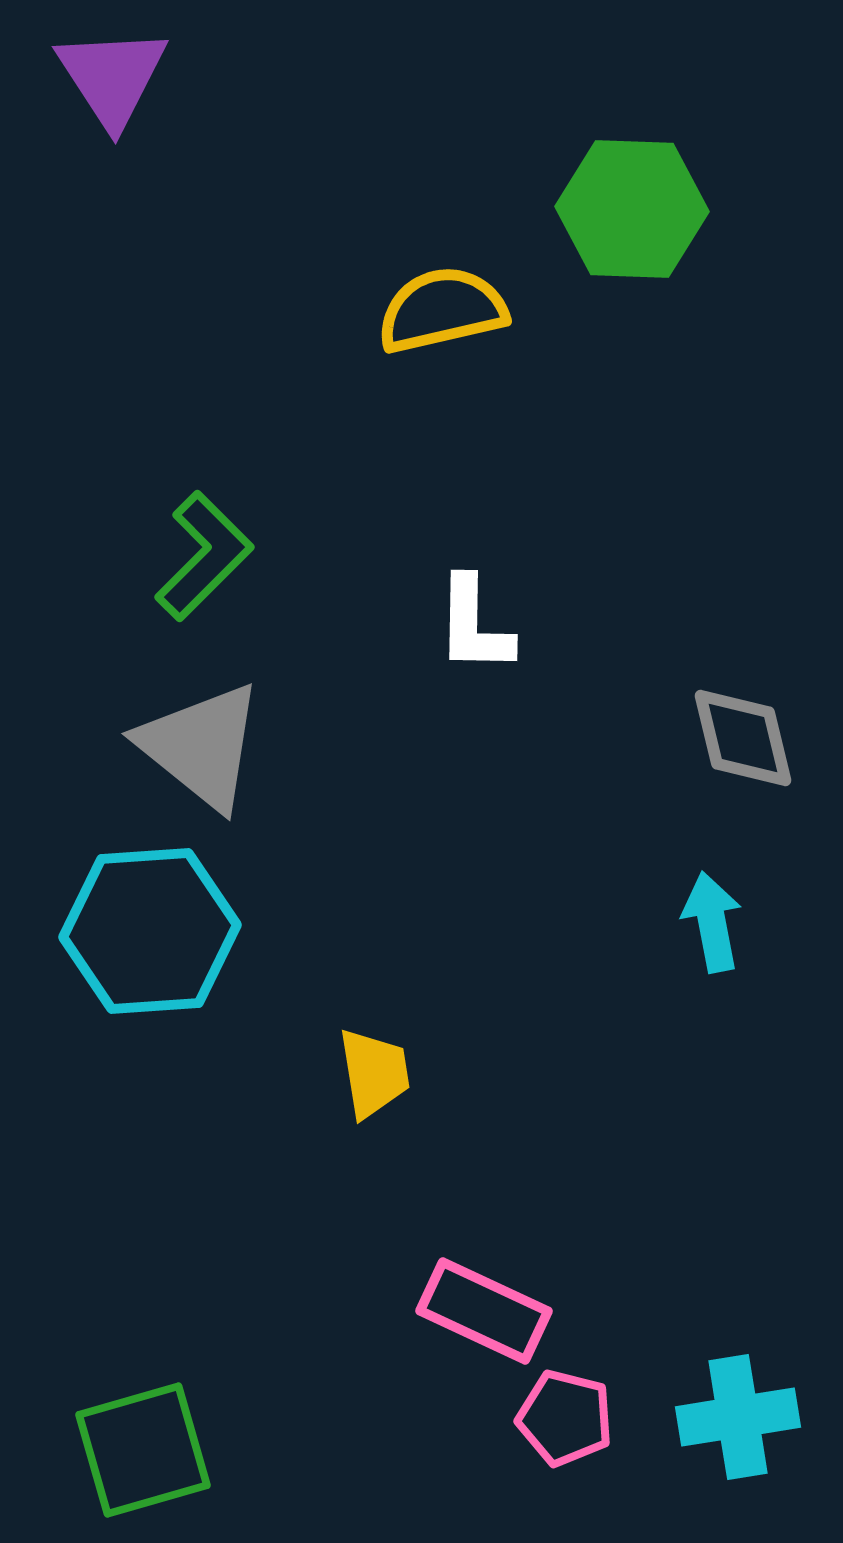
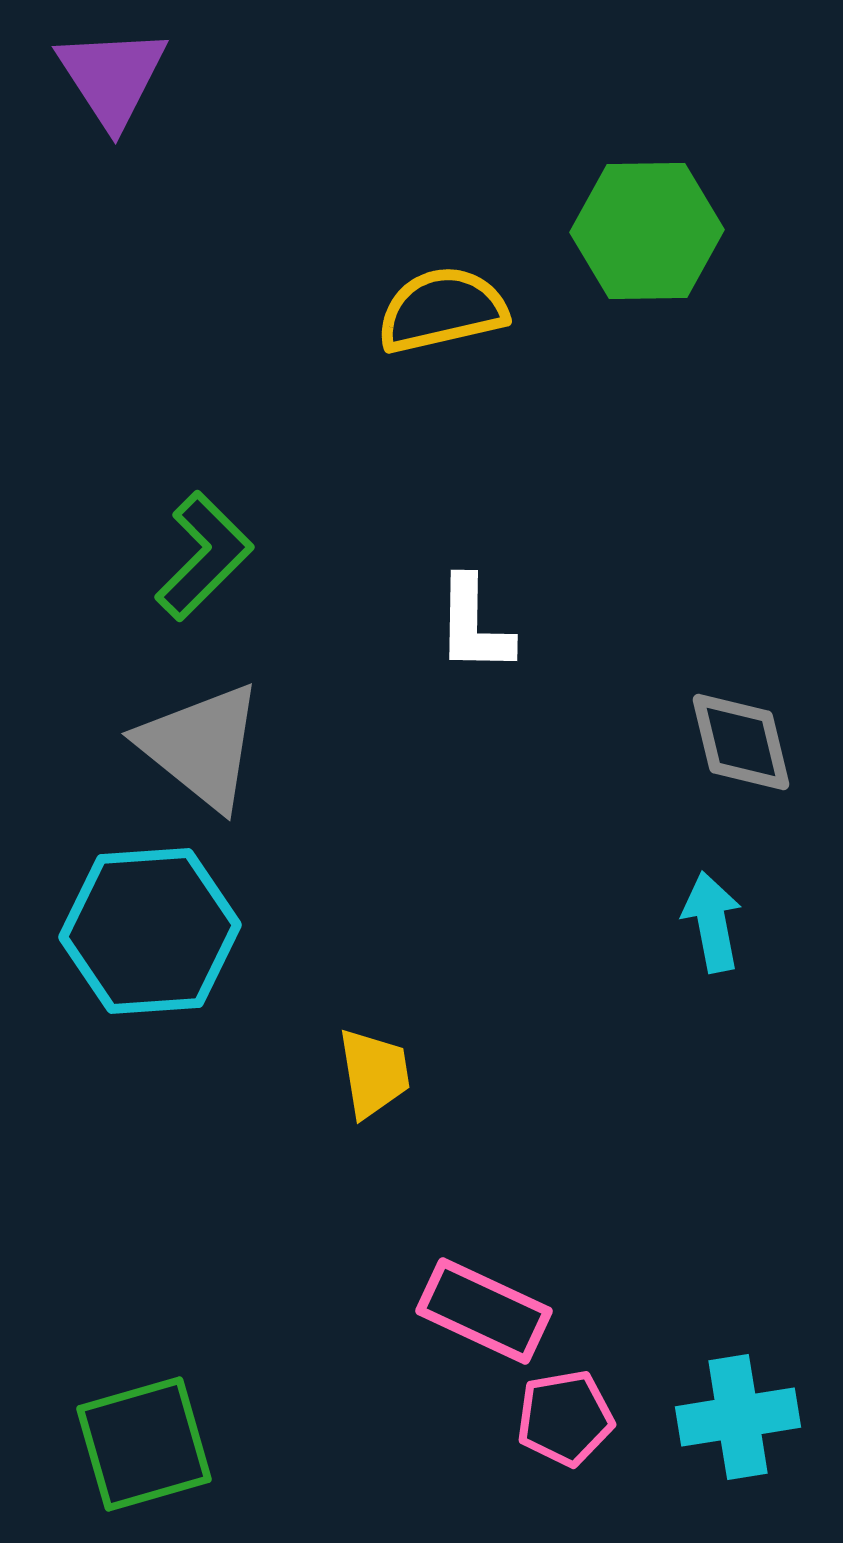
green hexagon: moved 15 px right, 22 px down; rotated 3 degrees counterclockwise
gray diamond: moved 2 px left, 4 px down
pink pentagon: rotated 24 degrees counterclockwise
green square: moved 1 px right, 6 px up
